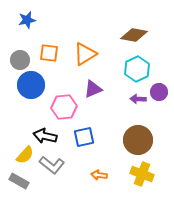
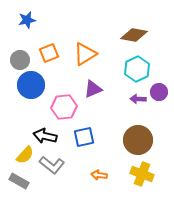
orange square: rotated 30 degrees counterclockwise
